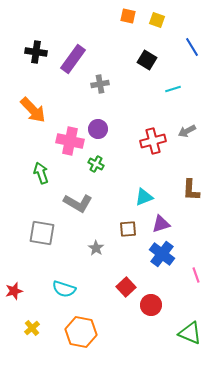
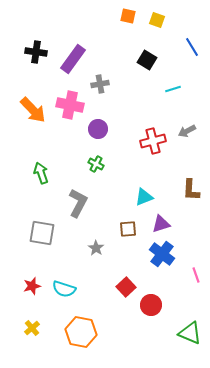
pink cross: moved 36 px up
gray L-shape: rotated 92 degrees counterclockwise
red star: moved 18 px right, 5 px up
